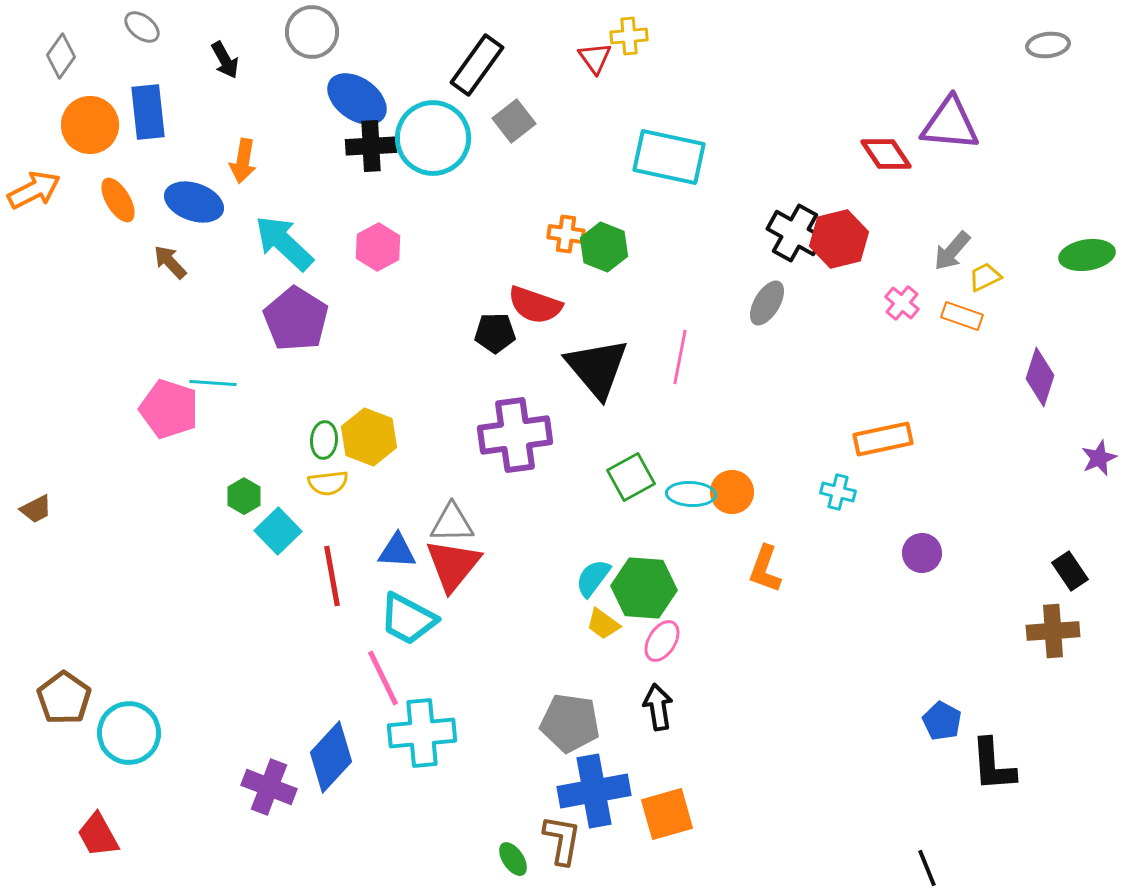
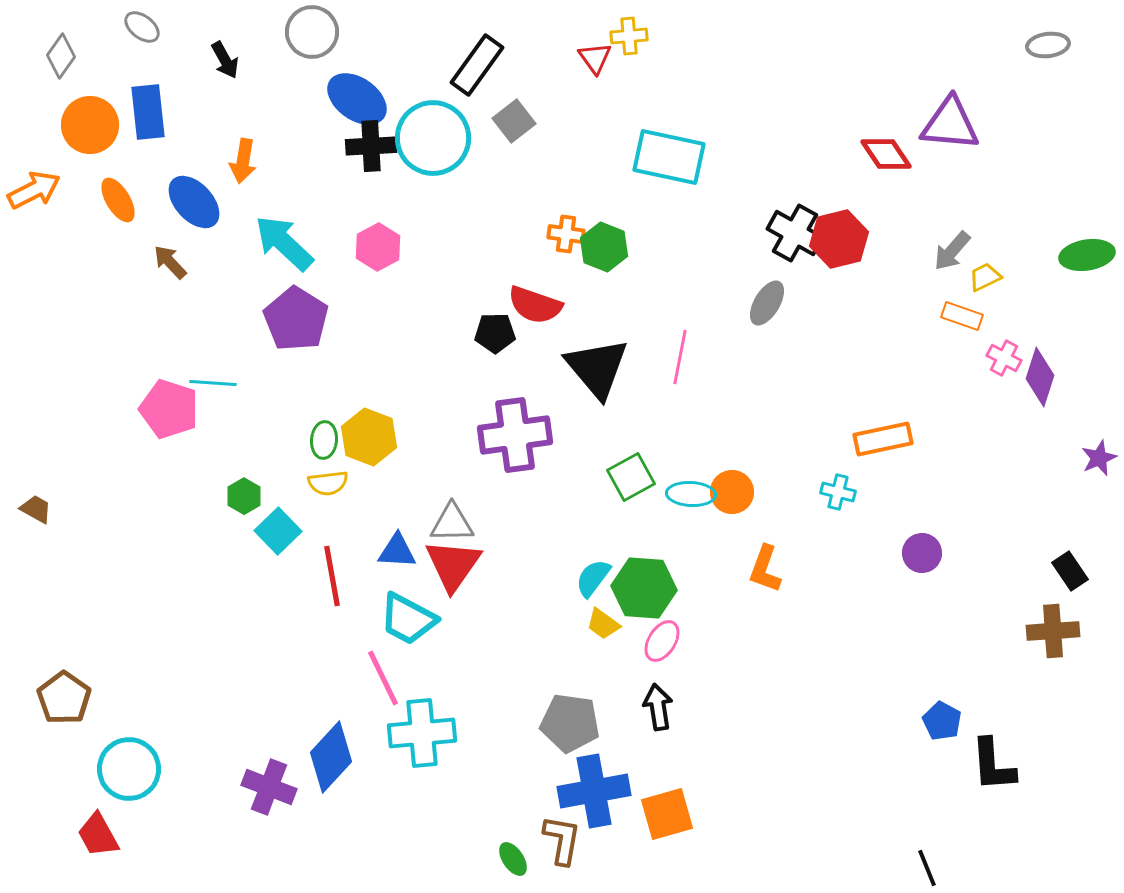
blue ellipse at (194, 202): rotated 28 degrees clockwise
pink cross at (902, 303): moved 102 px right, 55 px down; rotated 12 degrees counterclockwise
brown trapezoid at (36, 509): rotated 124 degrees counterclockwise
red triangle at (453, 565): rotated 4 degrees counterclockwise
cyan circle at (129, 733): moved 36 px down
